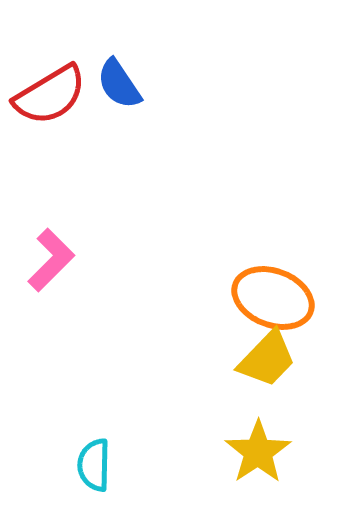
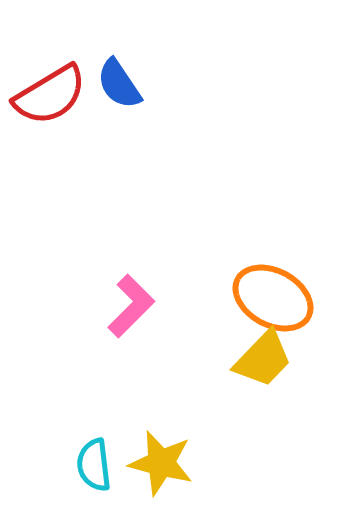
pink L-shape: moved 80 px right, 46 px down
orange ellipse: rotated 8 degrees clockwise
yellow trapezoid: moved 4 px left
yellow star: moved 97 px left, 11 px down; rotated 24 degrees counterclockwise
cyan semicircle: rotated 8 degrees counterclockwise
